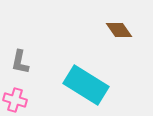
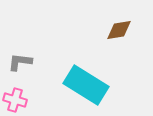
brown diamond: rotated 64 degrees counterclockwise
gray L-shape: rotated 85 degrees clockwise
